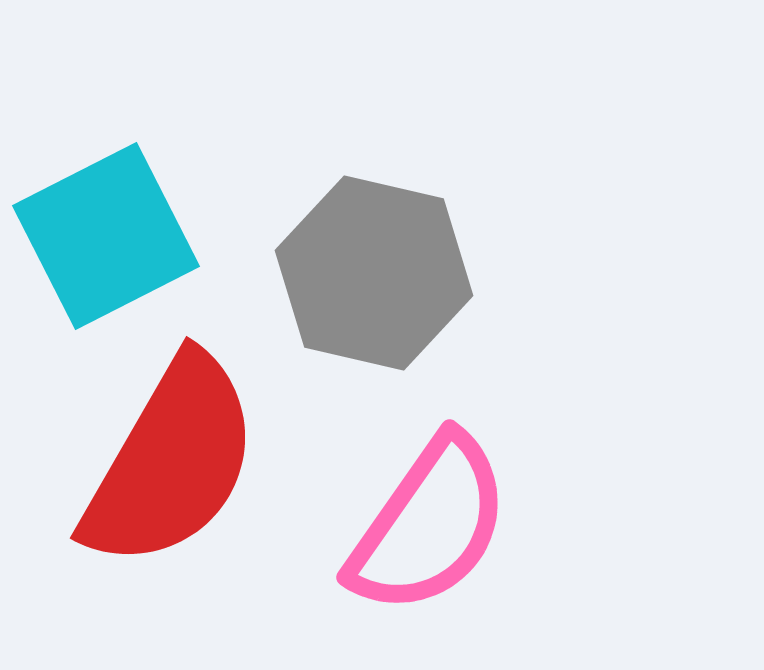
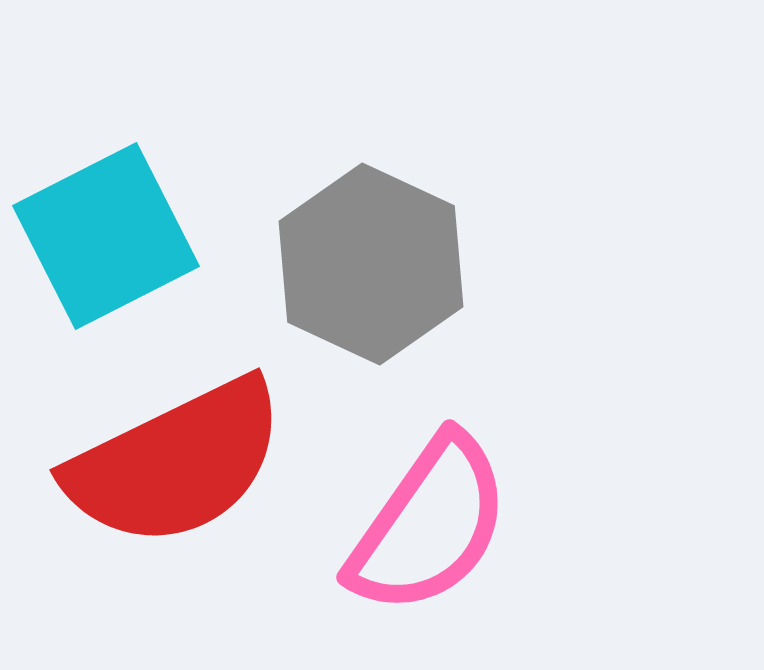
gray hexagon: moved 3 px left, 9 px up; rotated 12 degrees clockwise
red semicircle: moved 5 px right, 1 px down; rotated 34 degrees clockwise
